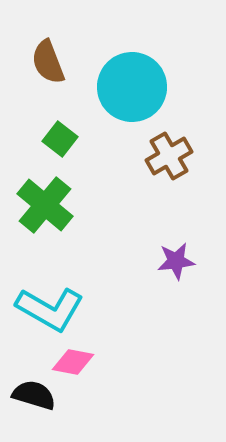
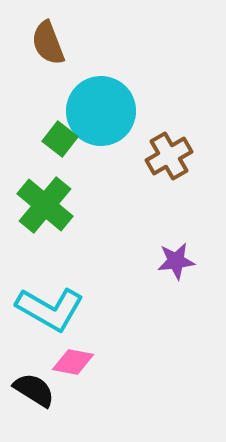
brown semicircle: moved 19 px up
cyan circle: moved 31 px left, 24 px down
black semicircle: moved 5 px up; rotated 15 degrees clockwise
